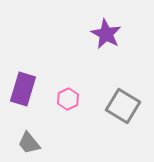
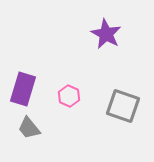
pink hexagon: moved 1 px right, 3 px up; rotated 10 degrees counterclockwise
gray square: rotated 12 degrees counterclockwise
gray trapezoid: moved 15 px up
